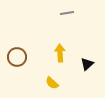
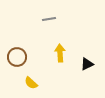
gray line: moved 18 px left, 6 px down
black triangle: rotated 16 degrees clockwise
yellow semicircle: moved 21 px left
